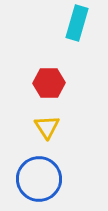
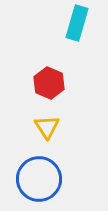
red hexagon: rotated 24 degrees clockwise
